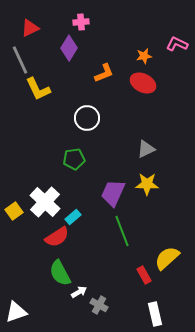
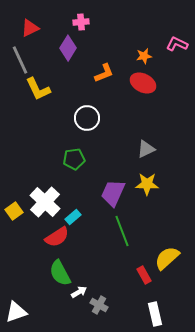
purple diamond: moved 1 px left
